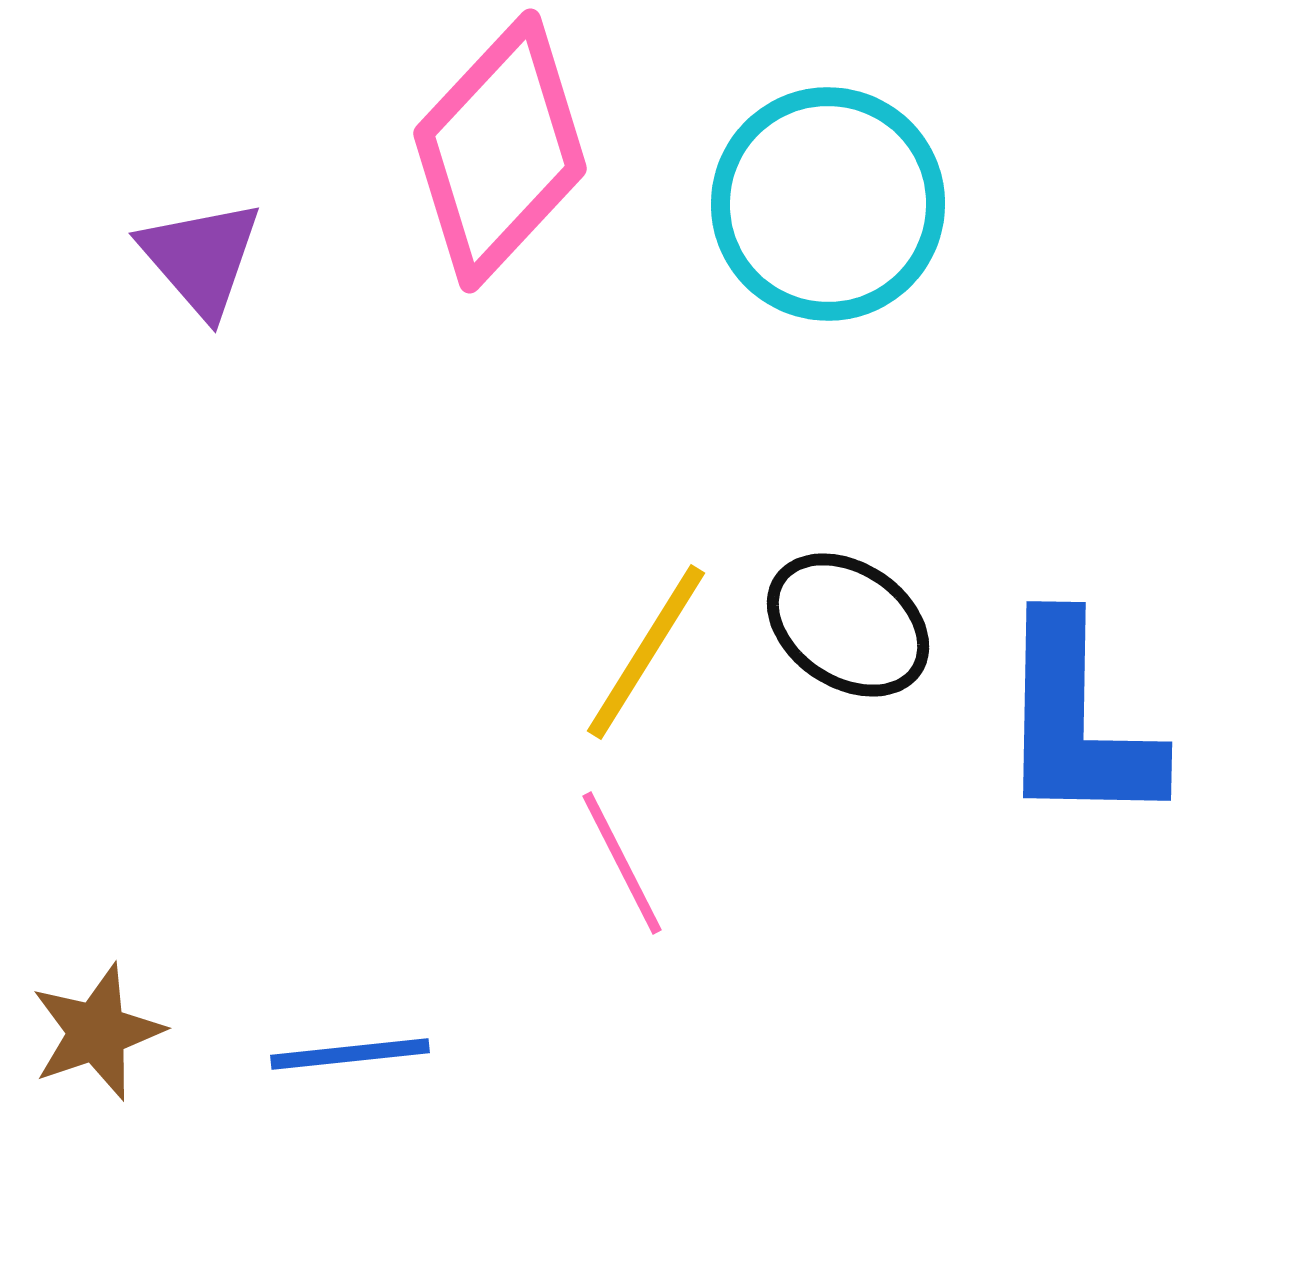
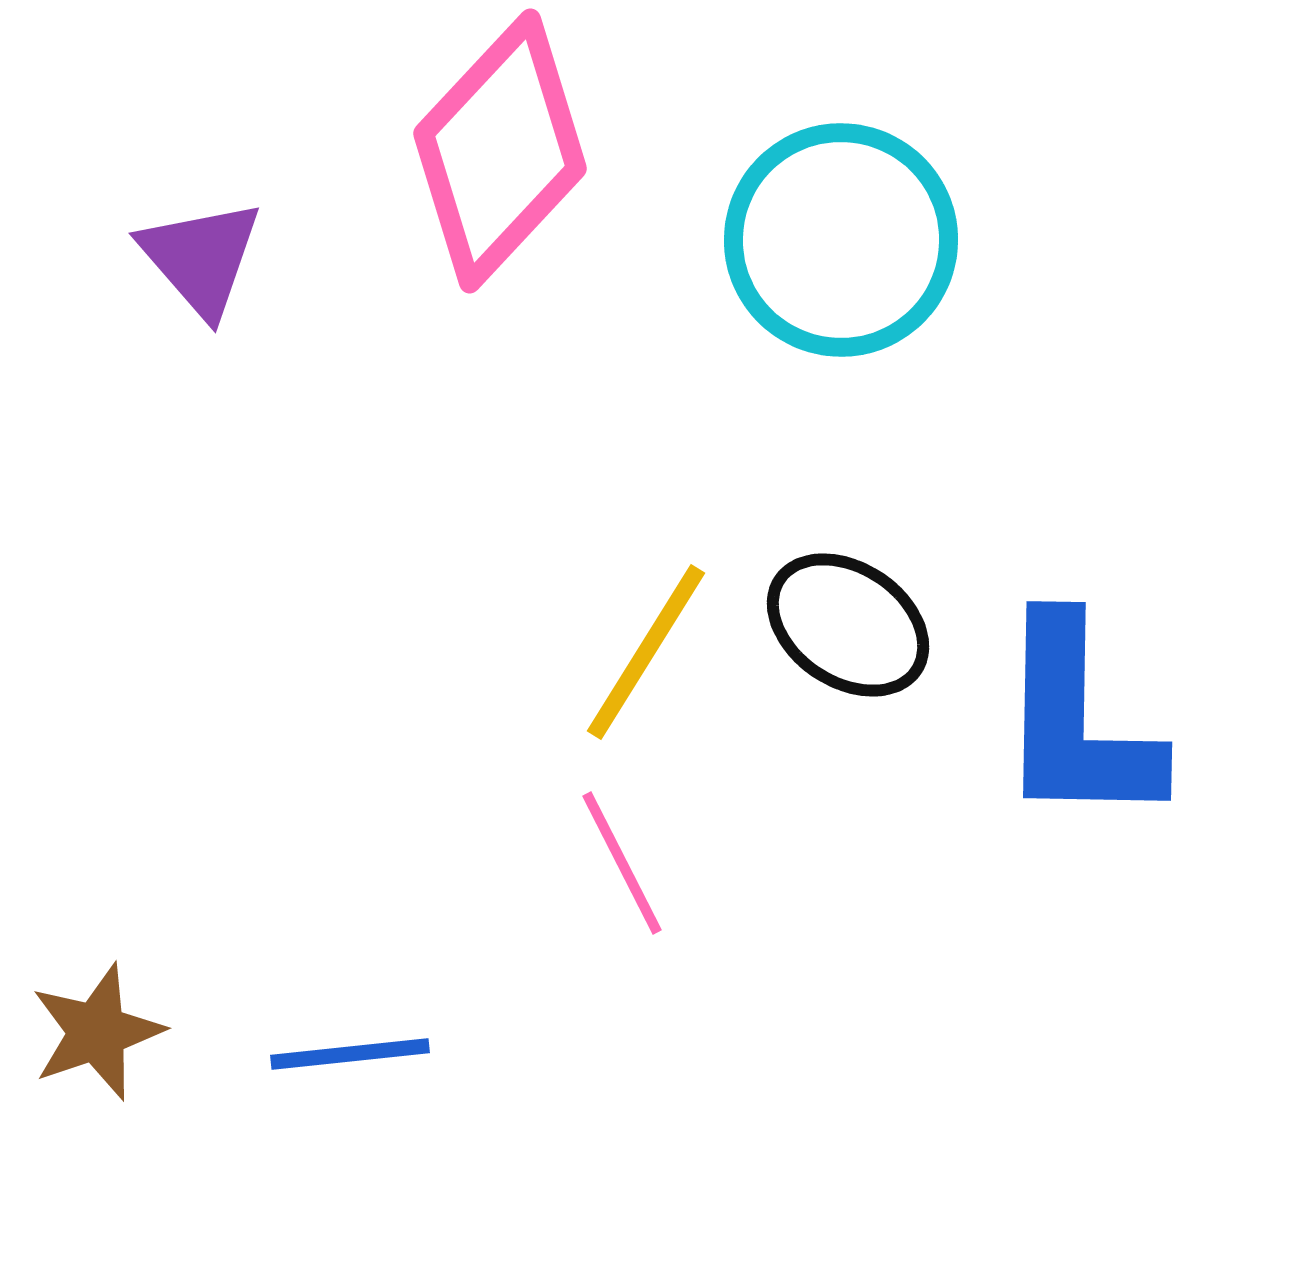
cyan circle: moved 13 px right, 36 px down
